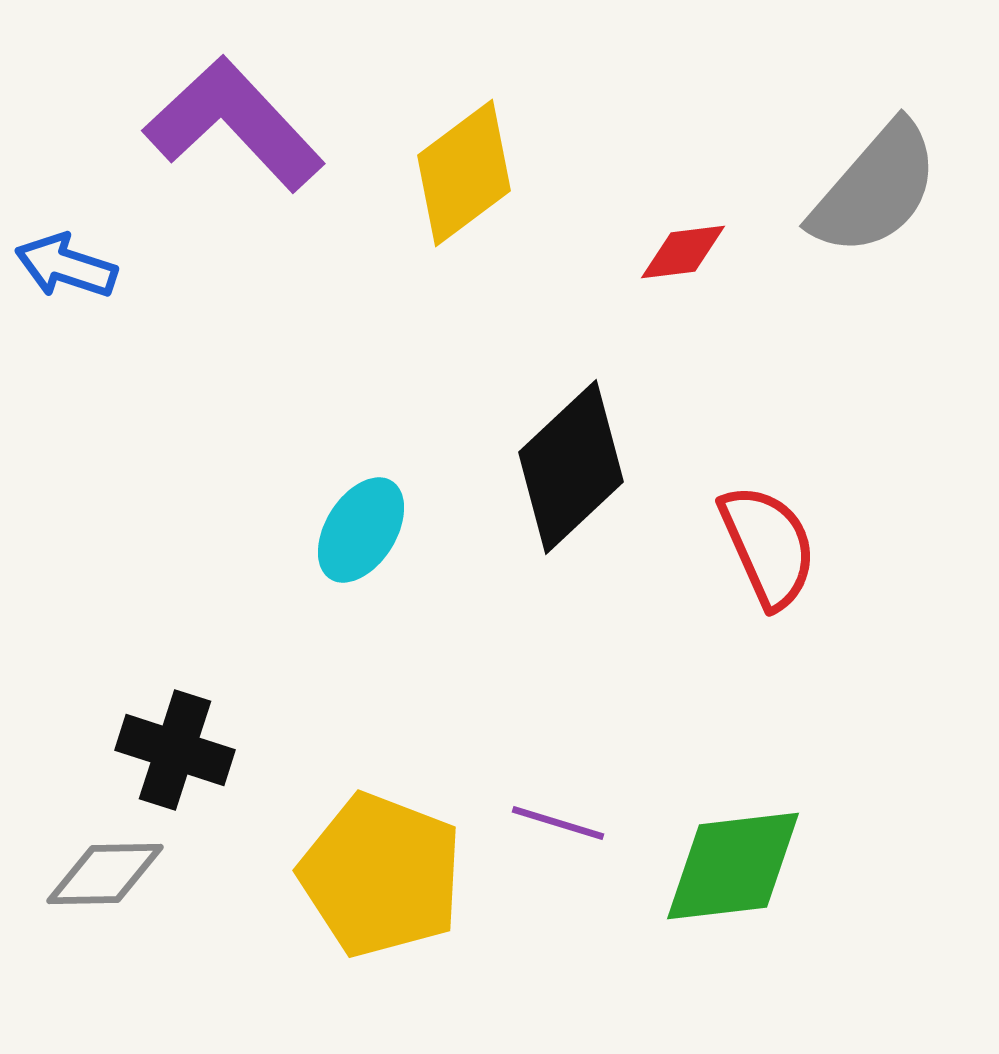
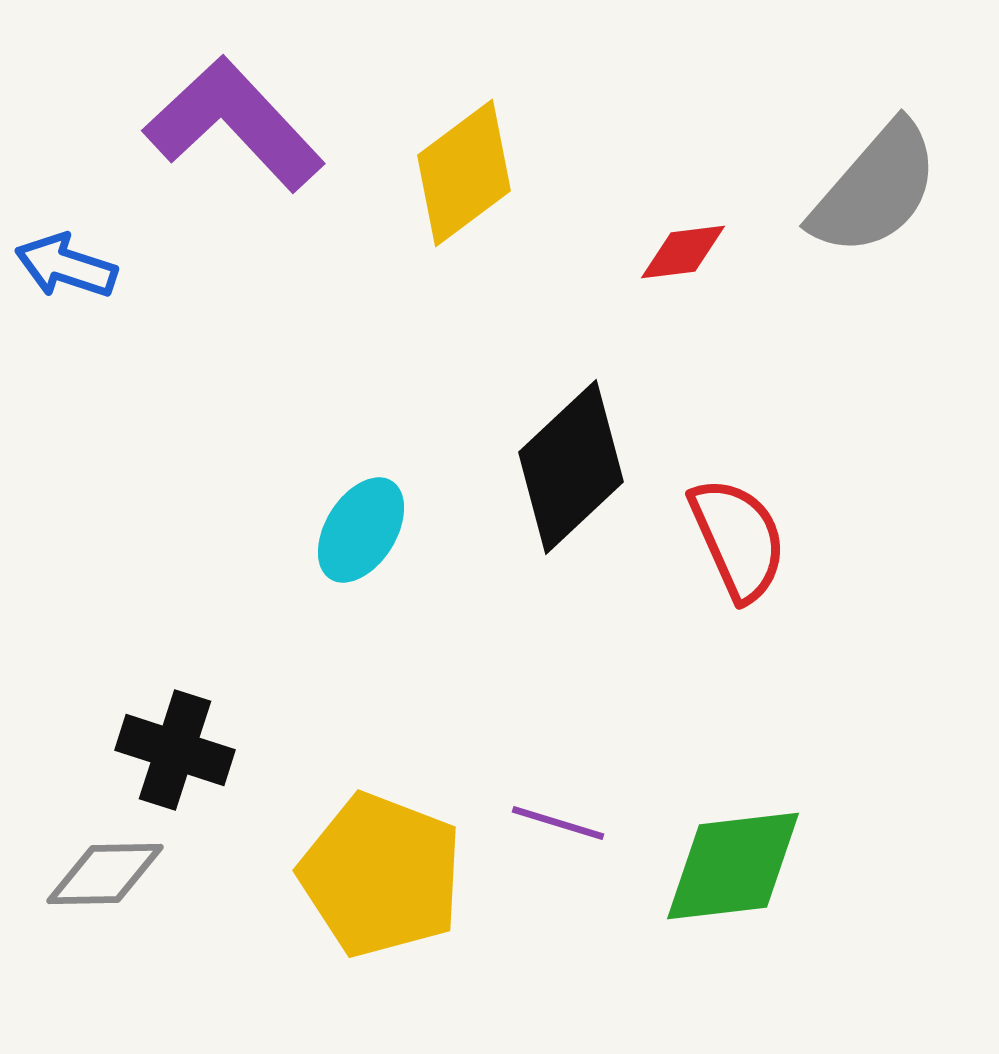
red semicircle: moved 30 px left, 7 px up
